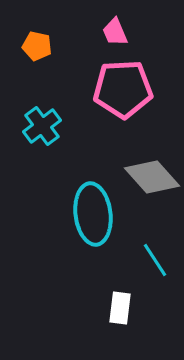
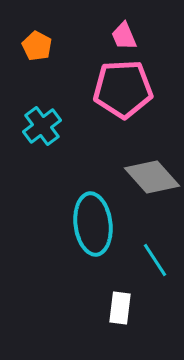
pink trapezoid: moved 9 px right, 4 px down
orange pentagon: rotated 16 degrees clockwise
cyan ellipse: moved 10 px down
